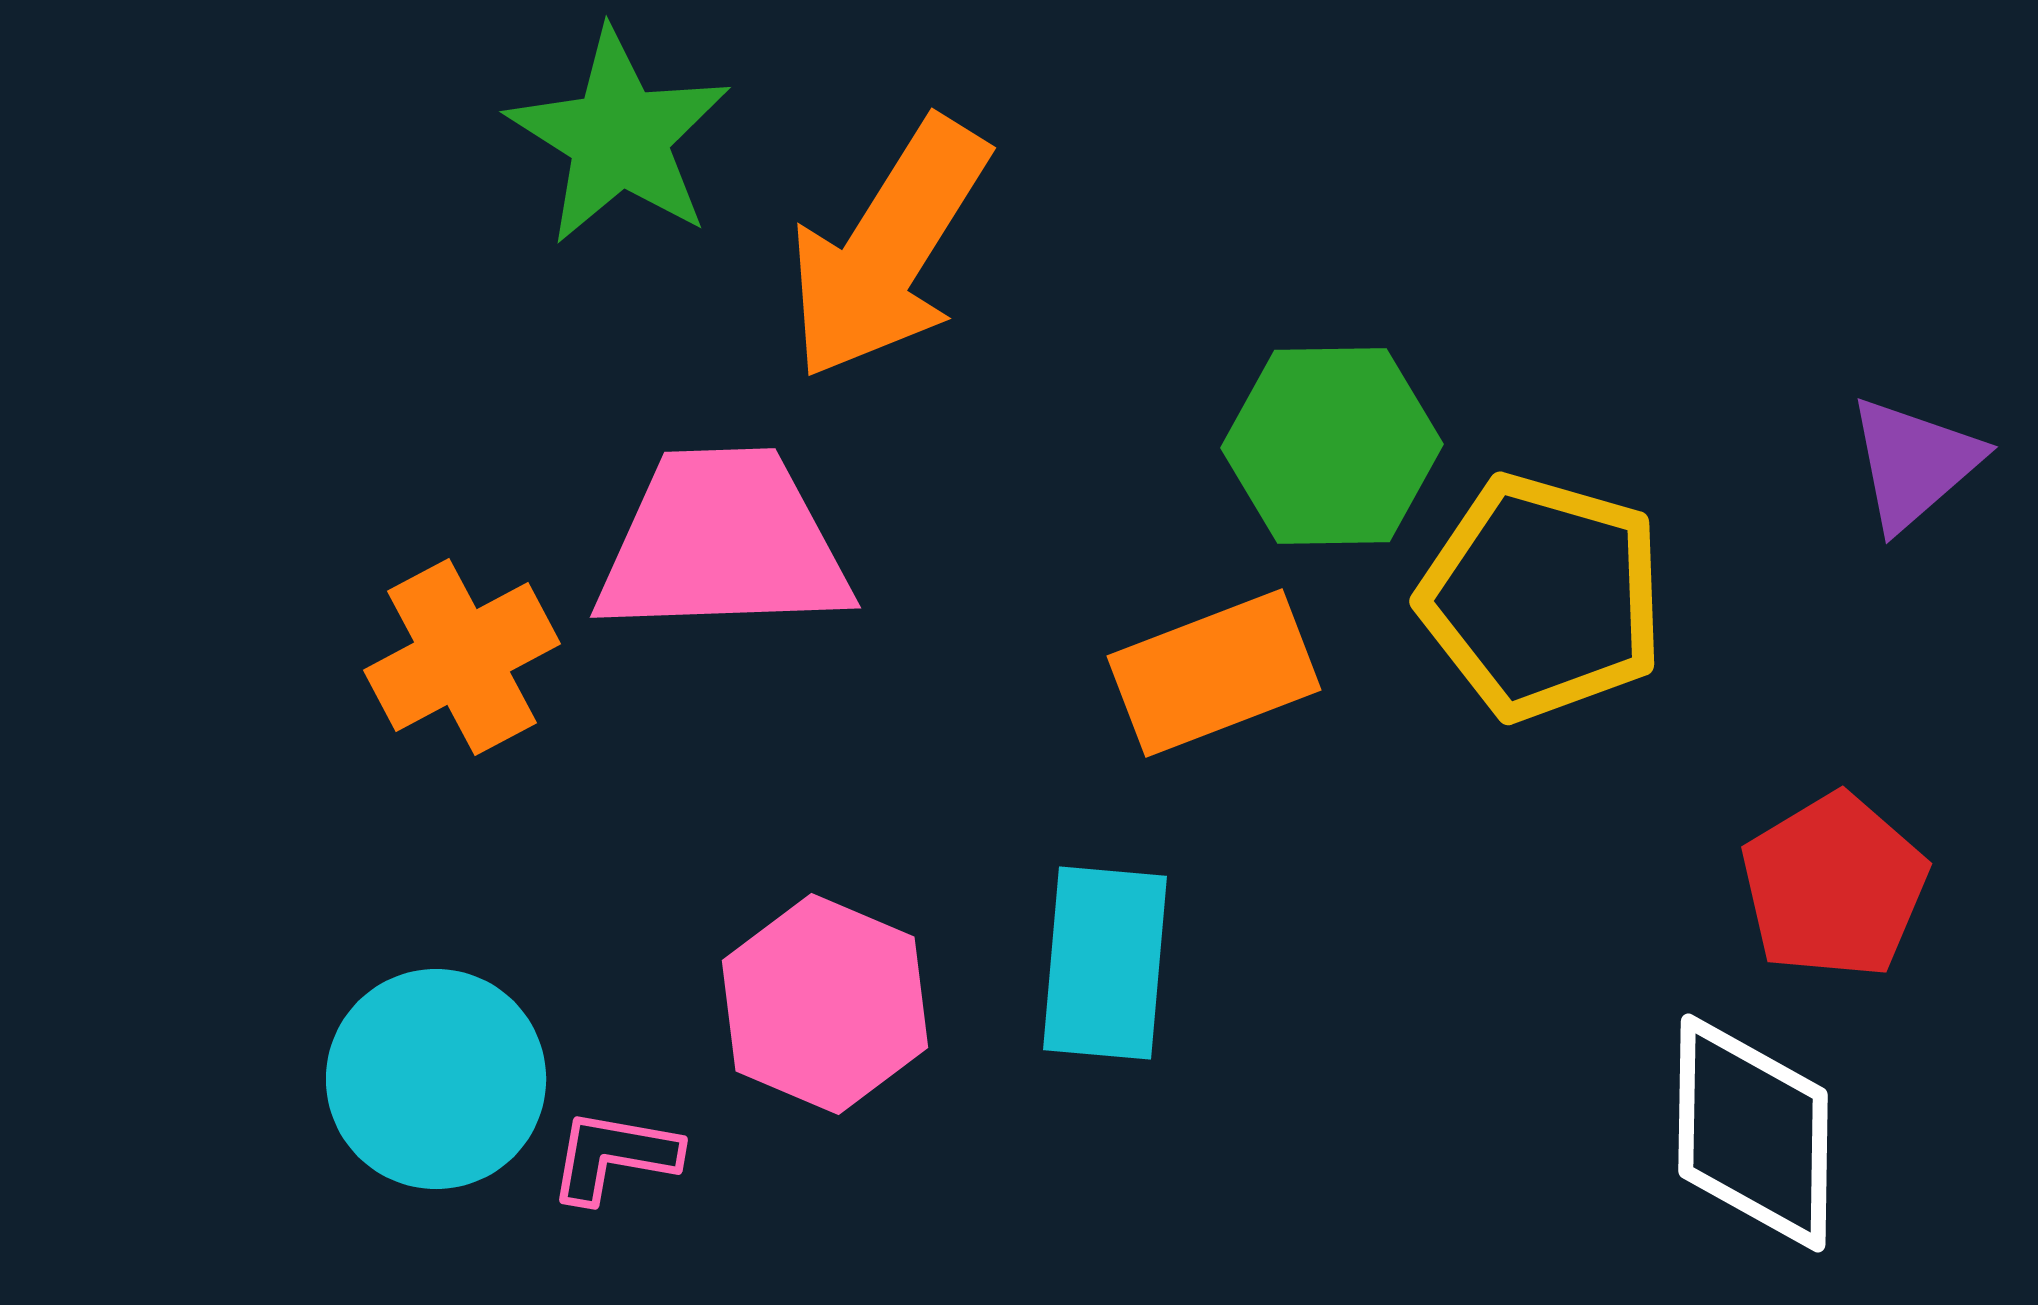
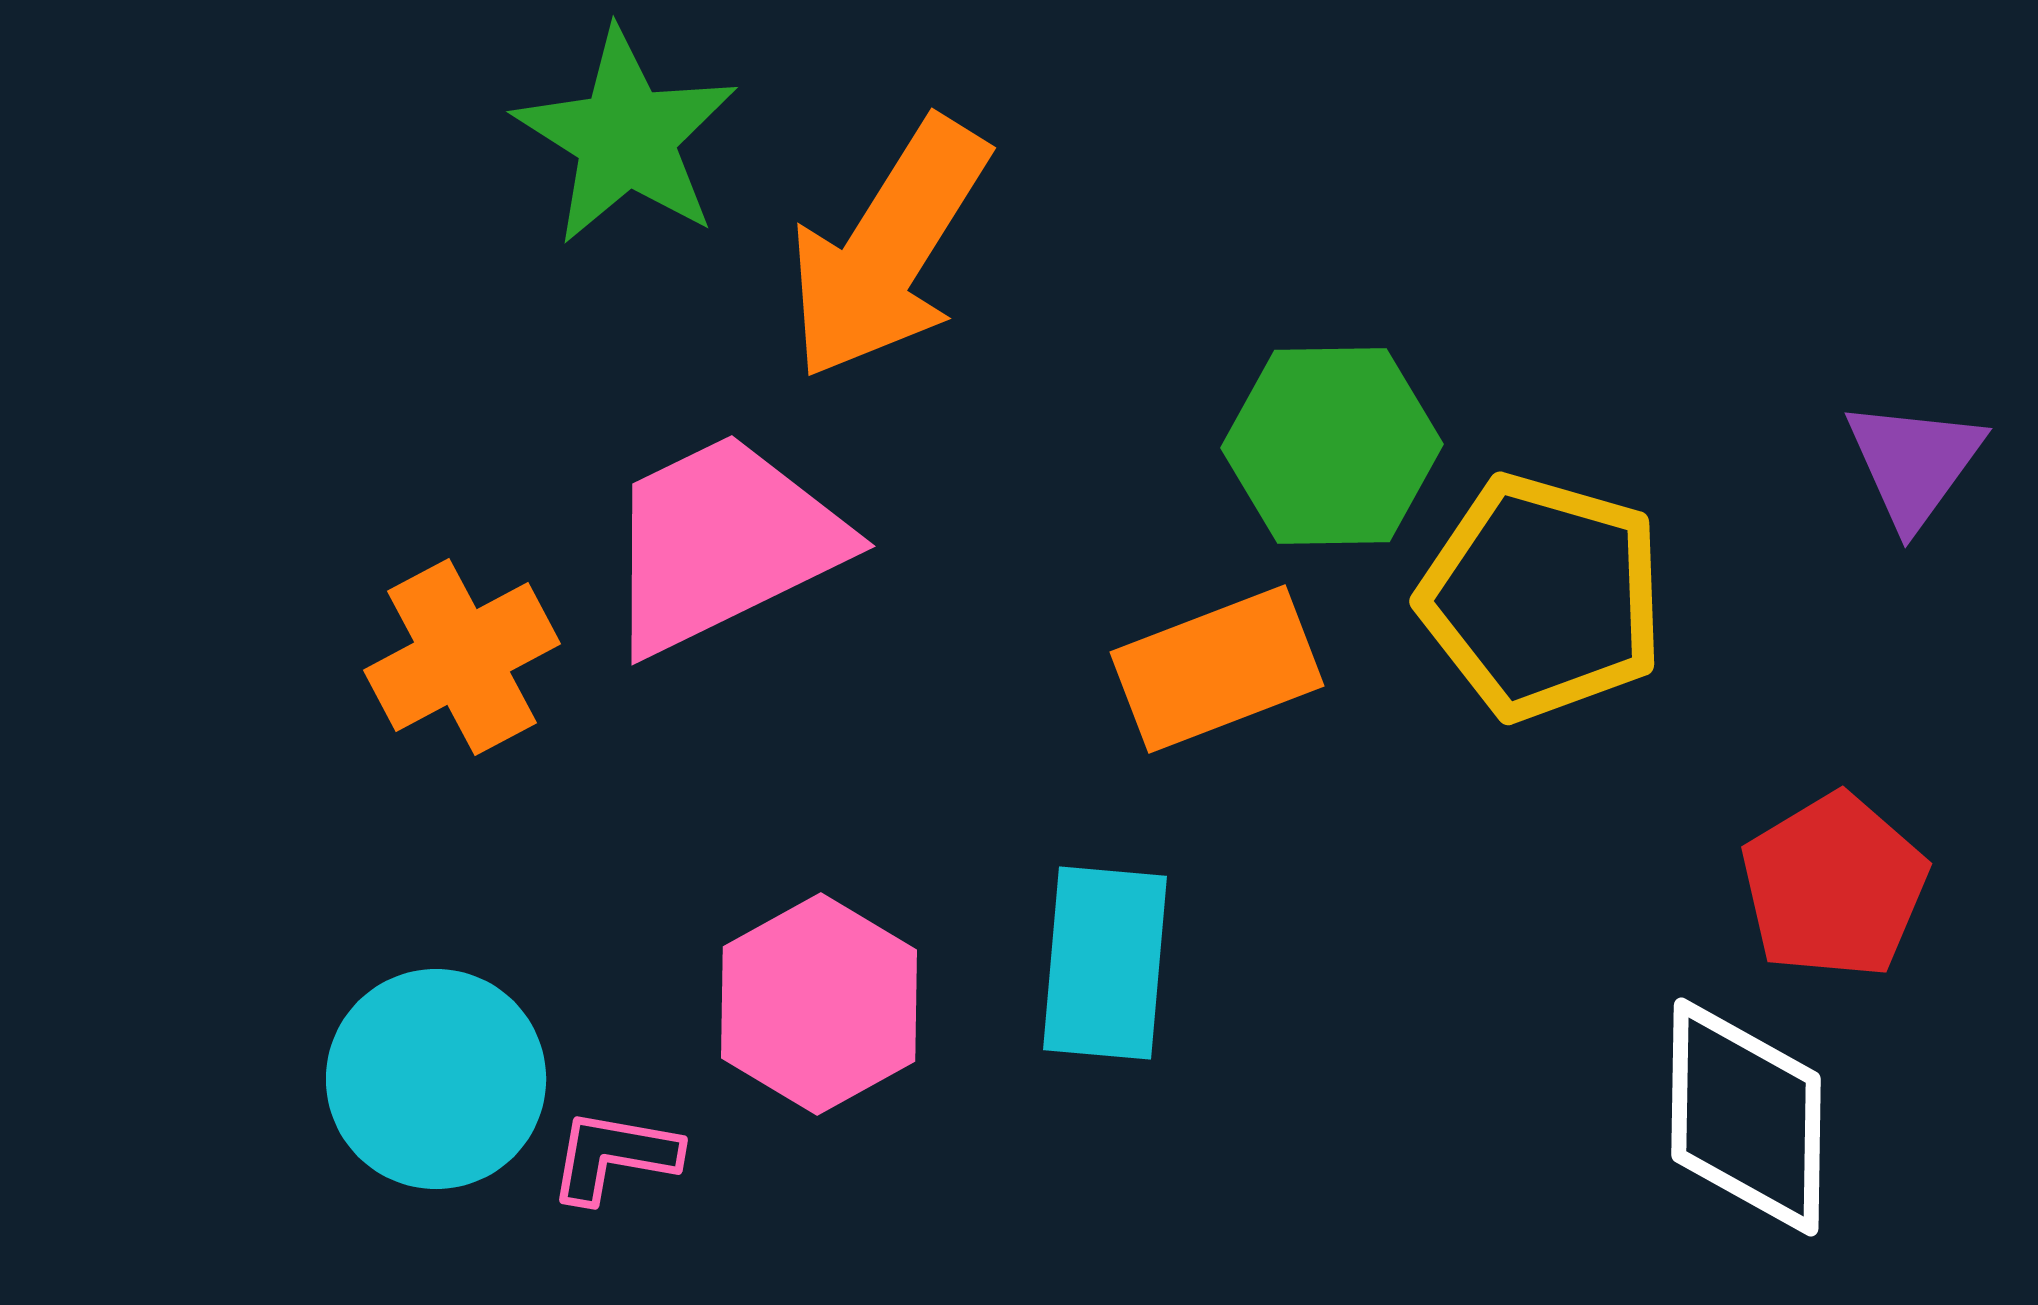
green star: moved 7 px right
purple triangle: rotated 13 degrees counterclockwise
pink trapezoid: rotated 24 degrees counterclockwise
orange rectangle: moved 3 px right, 4 px up
pink hexagon: moved 6 px left; rotated 8 degrees clockwise
white diamond: moved 7 px left, 16 px up
